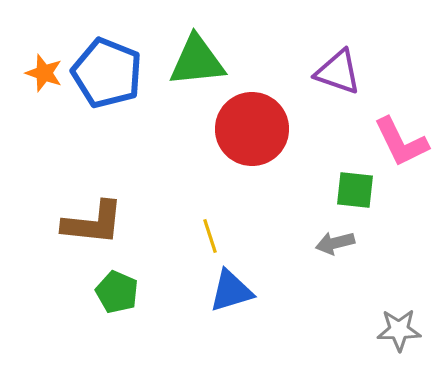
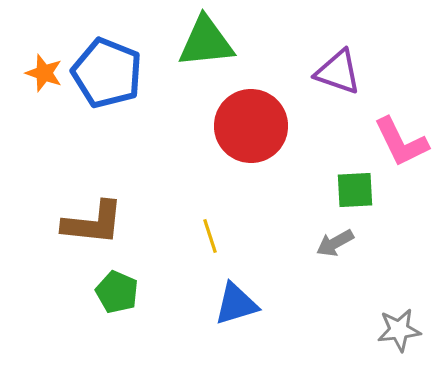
green triangle: moved 9 px right, 19 px up
red circle: moved 1 px left, 3 px up
green square: rotated 9 degrees counterclockwise
gray arrow: rotated 15 degrees counterclockwise
blue triangle: moved 5 px right, 13 px down
gray star: rotated 6 degrees counterclockwise
